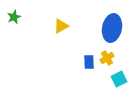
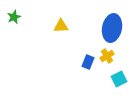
yellow triangle: rotated 28 degrees clockwise
yellow cross: moved 2 px up
blue rectangle: moved 1 px left; rotated 24 degrees clockwise
